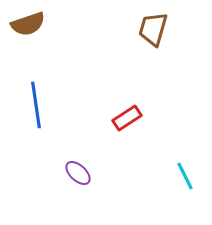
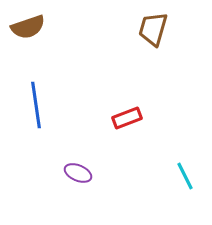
brown semicircle: moved 3 px down
red rectangle: rotated 12 degrees clockwise
purple ellipse: rotated 20 degrees counterclockwise
